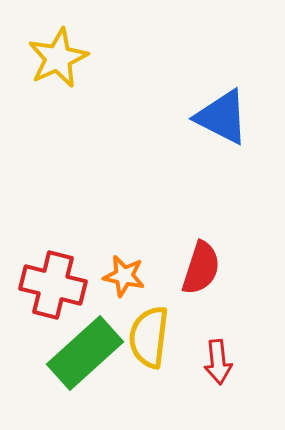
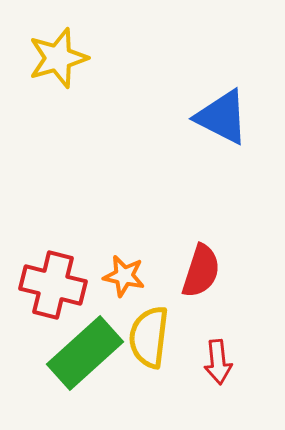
yellow star: rotated 8 degrees clockwise
red semicircle: moved 3 px down
